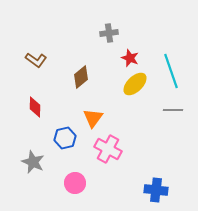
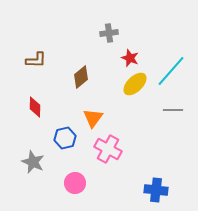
brown L-shape: rotated 35 degrees counterclockwise
cyan line: rotated 60 degrees clockwise
